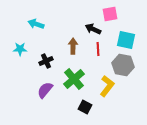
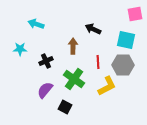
pink square: moved 25 px right
red line: moved 13 px down
gray hexagon: rotated 10 degrees counterclockwise
green cross: rotated 15 degrees counterclockwise
yellow L-shape: rotated 25 degrees clockwise
black square: moved 20 px left
